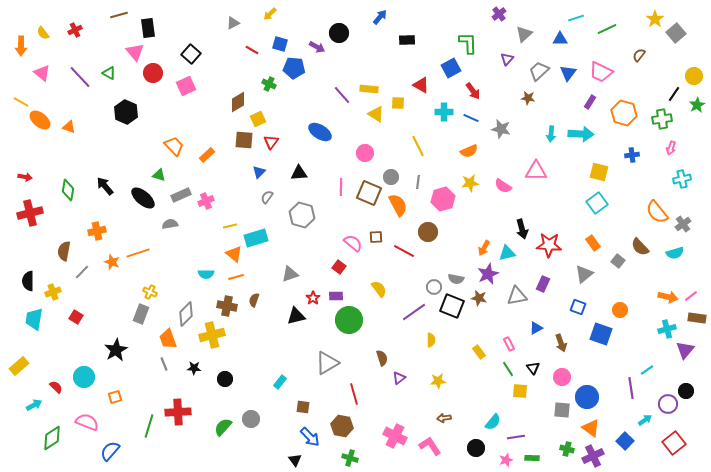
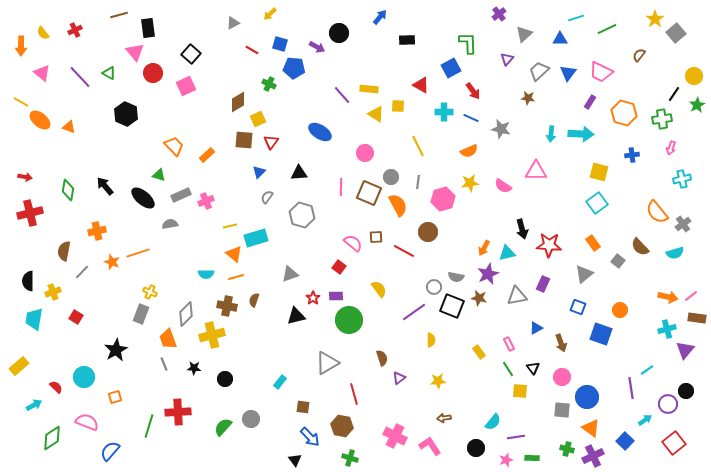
yellow square at (398, 103): moved 3 px down
black hexagon at (126, 112): moved 2 px down
gray semicircle at (456, 279): moved 2 px up
